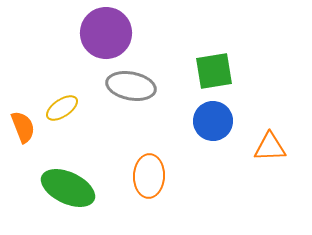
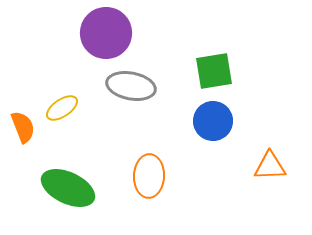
orange triangle: moved 19 px down
